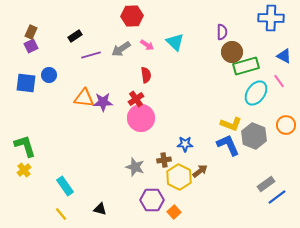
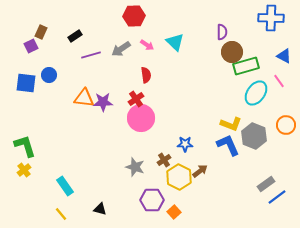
red hexagon: moved 2 px right
brown rectangle: moved 10 px right
brown cross: rotated 24 degrees counterclockwise
